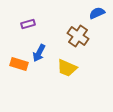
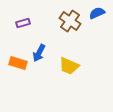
purple rectangle: moved 5 px left, 1 px up
brown cross: moved 8 px left, 15 px up
orange rectangle: moved 1 px left, 1 px up
yellow trapezoid: moved 2 px right, 2 px up
